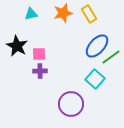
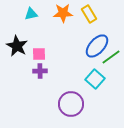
orange star: rotated 12 degrees clockwise
